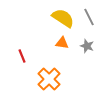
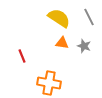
yellow semicircle: moved 4 px left
gray star: moved 3 px left
orange cross: moved 4 px down; rotated 35 degrees counterclockwise
